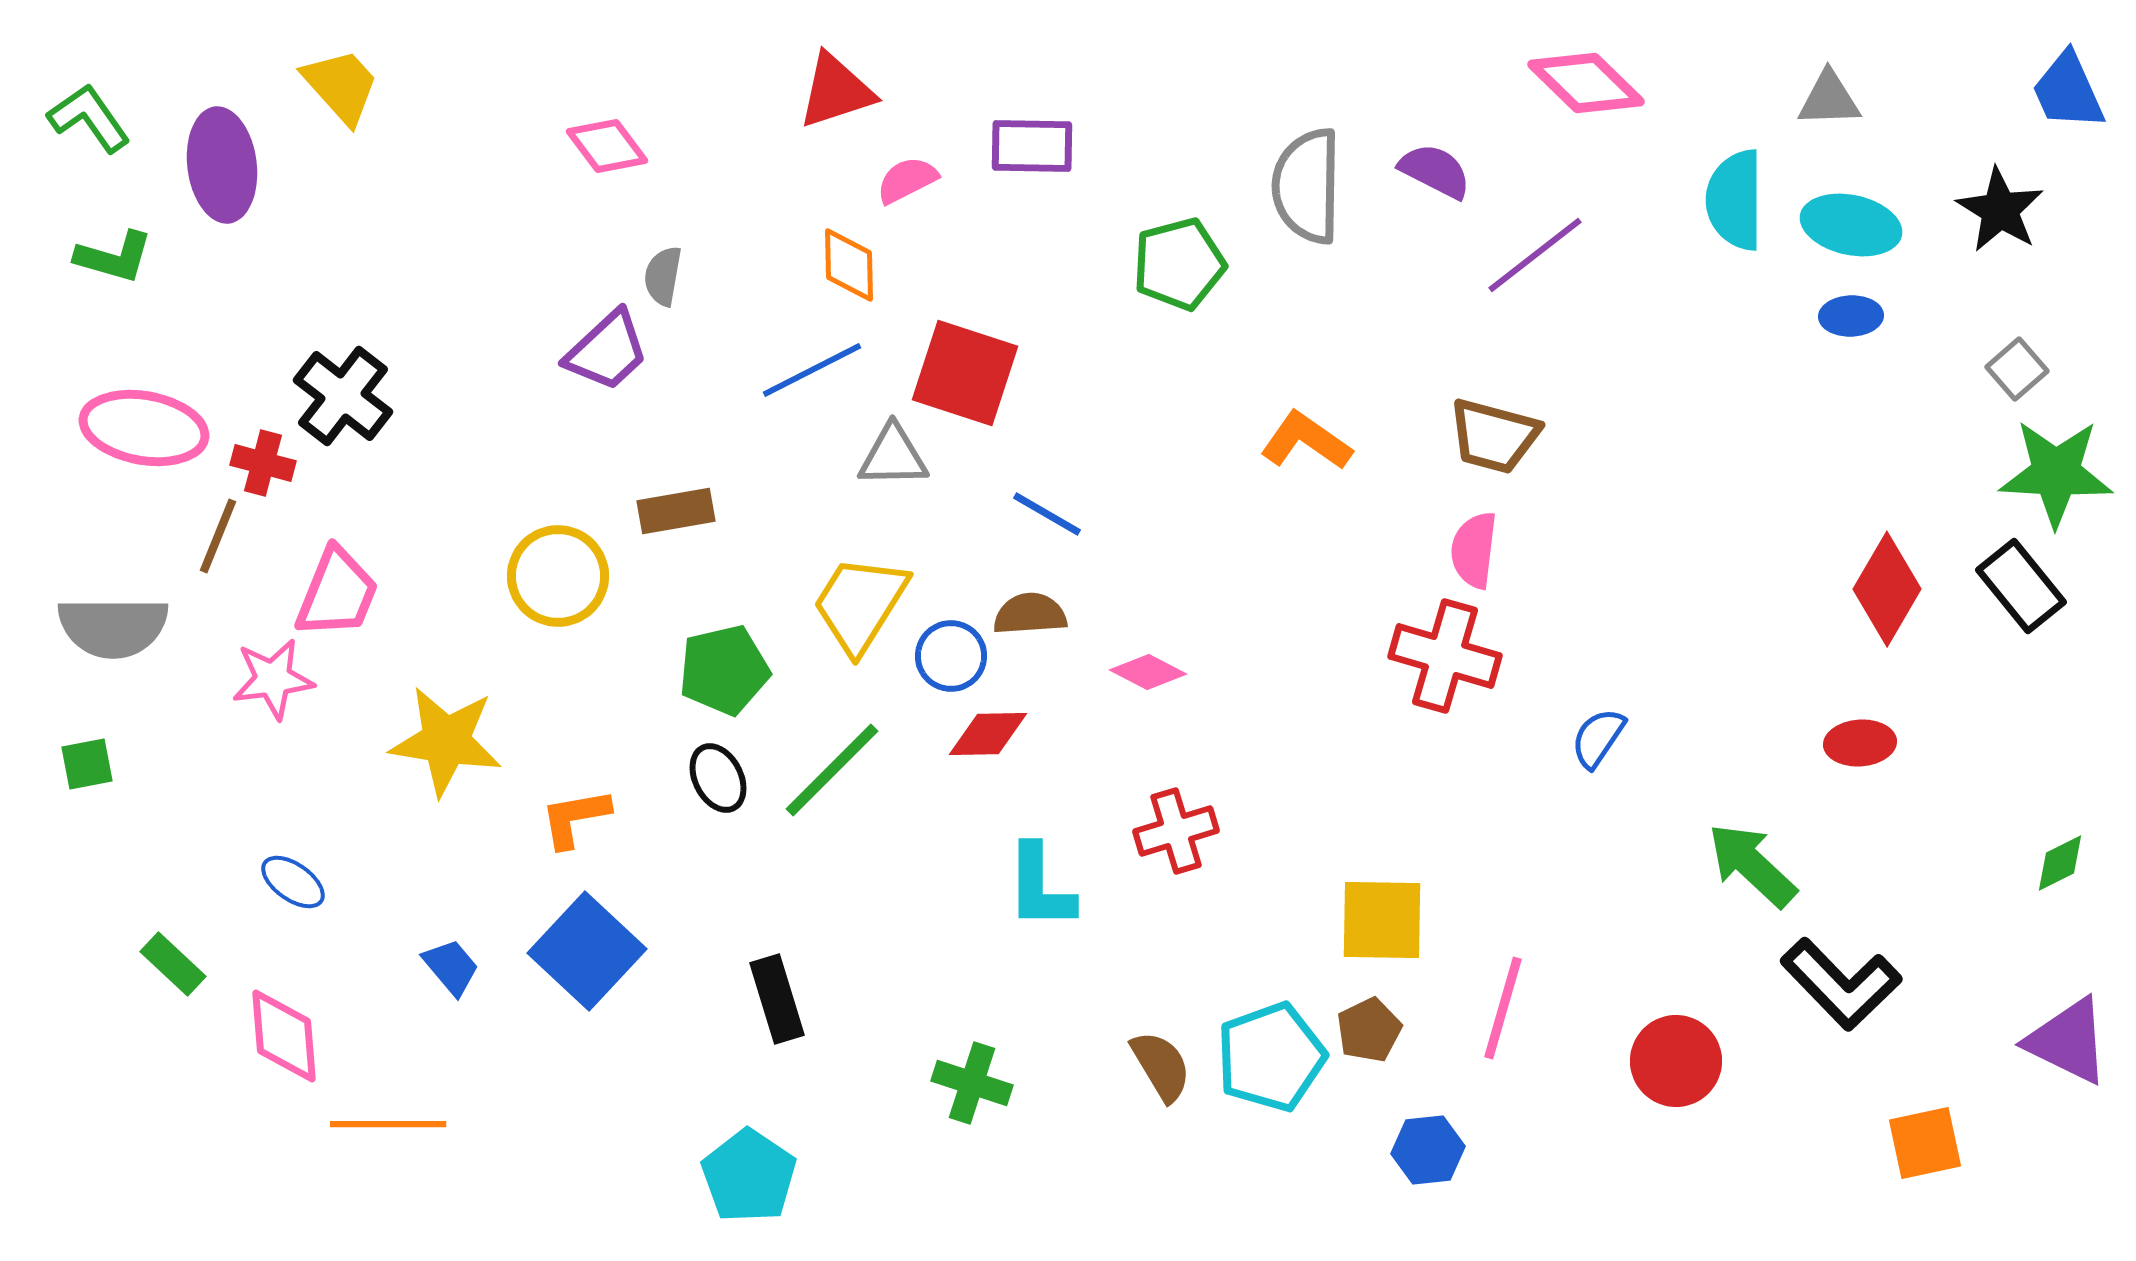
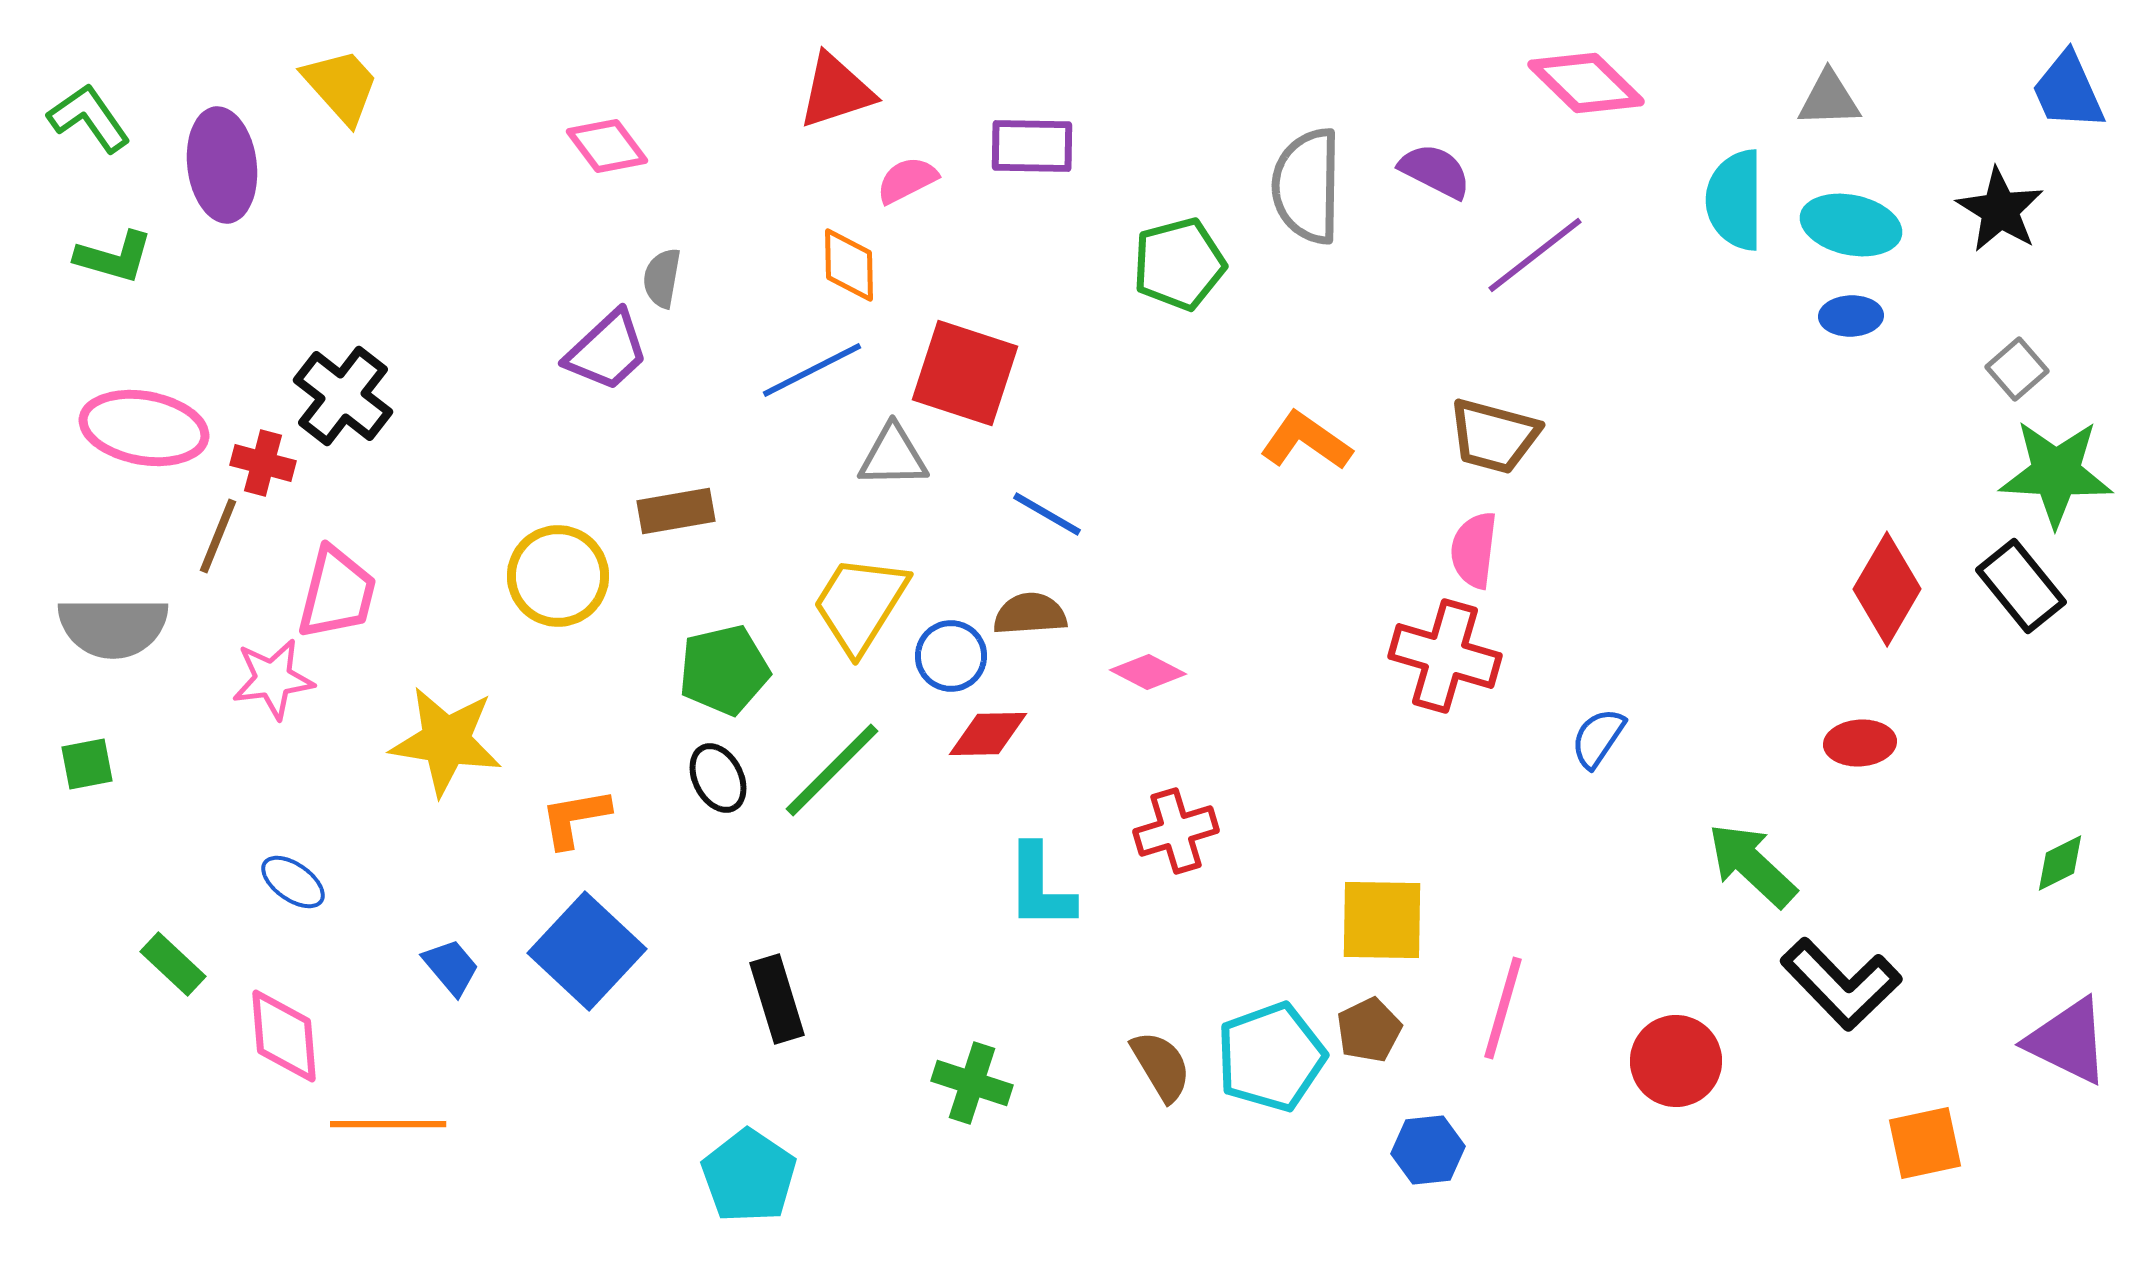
gray semicircle at (663, 276): moved 1 px left, 2 px down
pink trapezoid at (337, 593): rotated 8 degrees counterclockwise
